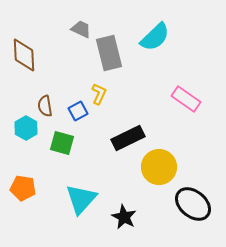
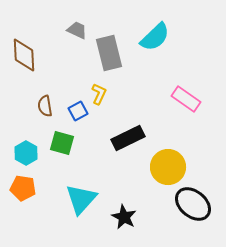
gray trapezoid: moved 4 px left, 1 px down
cyan hexagon: moved 25 px down
yellow circle: moved 9 px right
